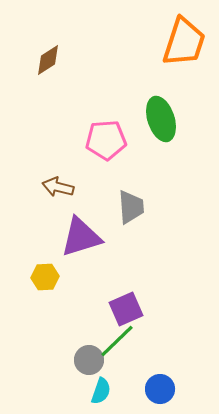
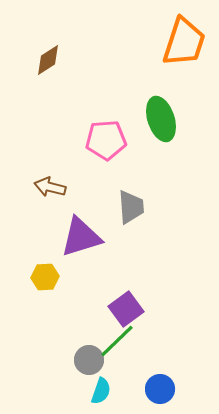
brown arrow: moved 8 px left
purple square: rotated 12 degrees counterclockwise
